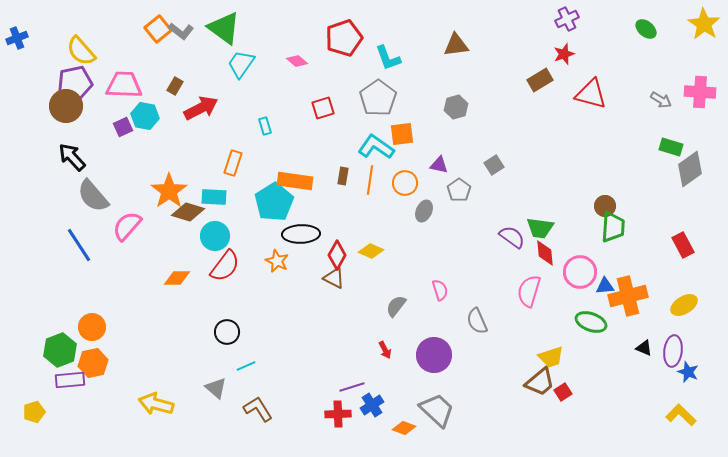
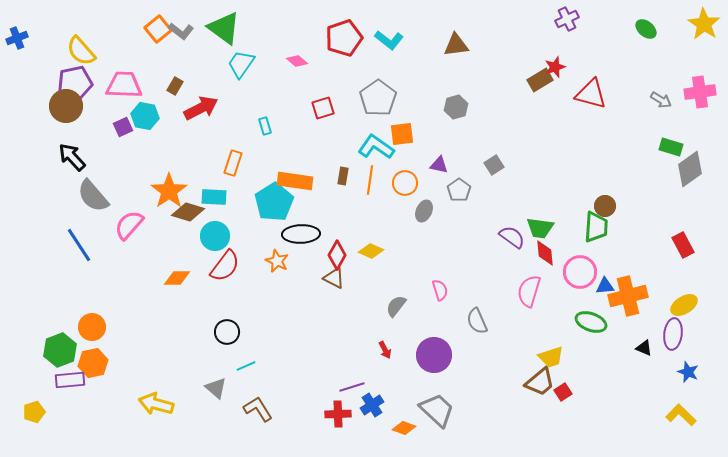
red star at (564, 54): moved 9 px left, 13 px down
cyan L-shape at (388, 58): moved 1 px right, 18 px up; rotated 32 degrees counterclockwise
pink cross at (700, 92): rotated 12 degrees counterclockwise
pink semicircle at (127, 226): moved 2 px right, 1 px up
green trapezoid at (613, 227): moved 17 px left
purple ellipse at (673, 351): moved 17 px up
